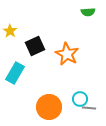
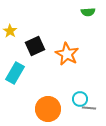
orange circle: moved 1 px left, 2 px down
